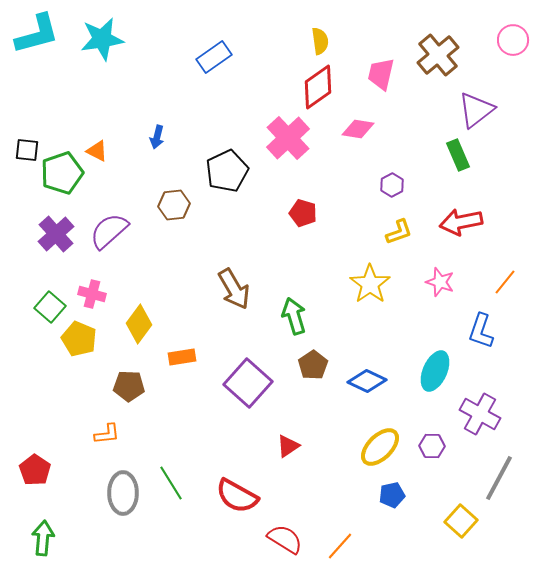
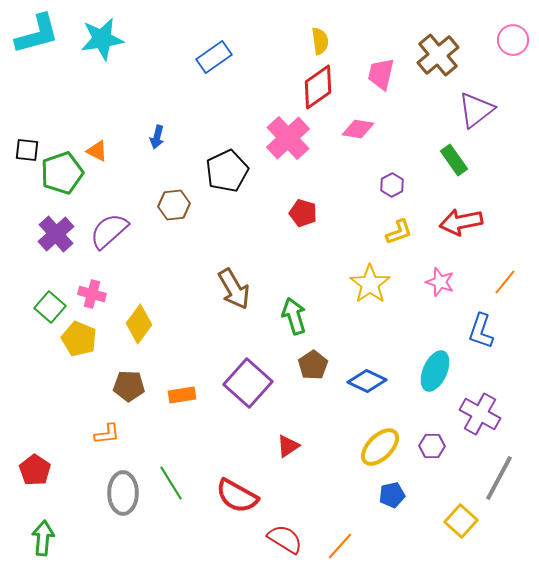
green rectangle at (458, 155): moved 4 px left, 5 px down; rotated 12 degrees counterclockwise
orange rectangle at (182, 357): moved 38 px down
